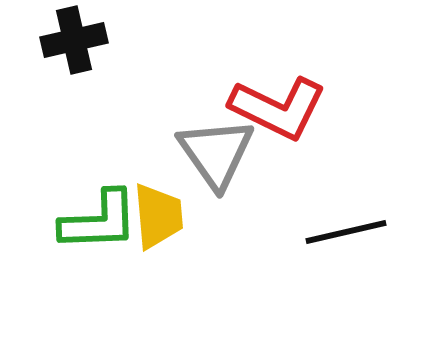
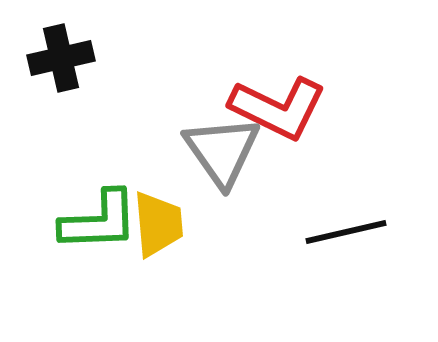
black cross: moved 13 px left, 18 px down
gray triangle: moved 6 px right, 2 px up
yellow trapezoid: moved 8 px down
